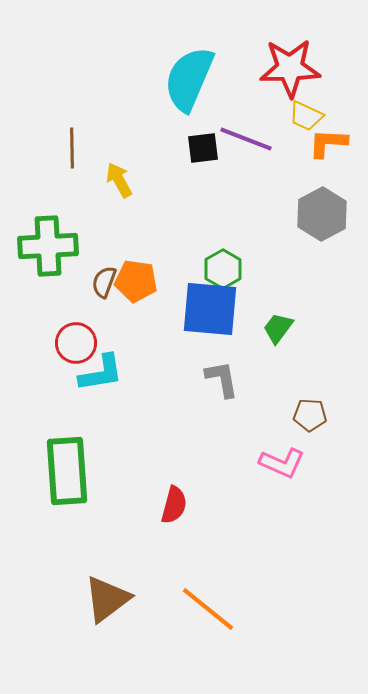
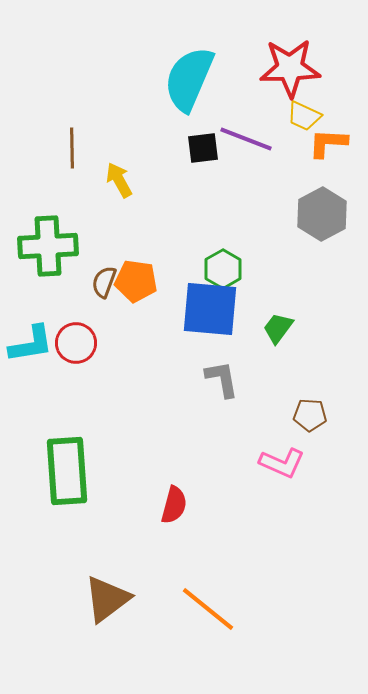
yellow trapezoid: moved 2 px left
cyan L-shape: moved 70 px left, 29 px up
